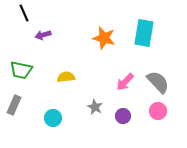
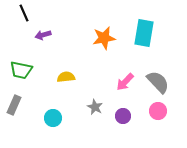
orange star: rotated 25 degrees counterclockwise
